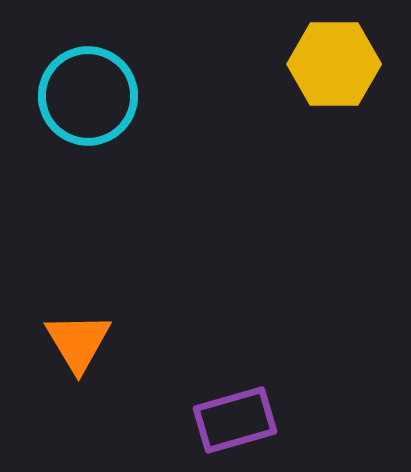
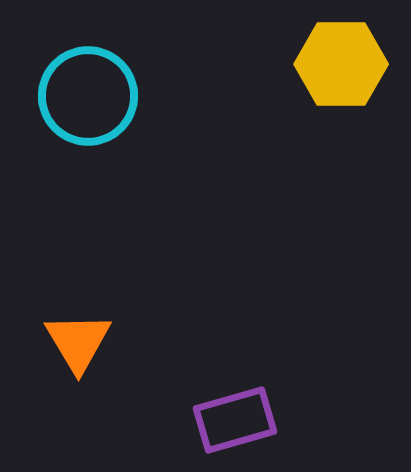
yellow hexagon: moved 7 px right
